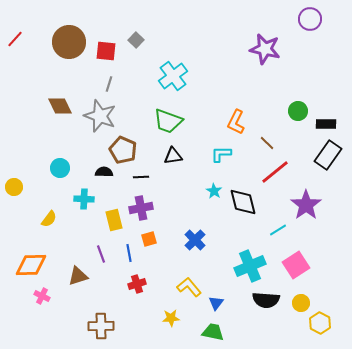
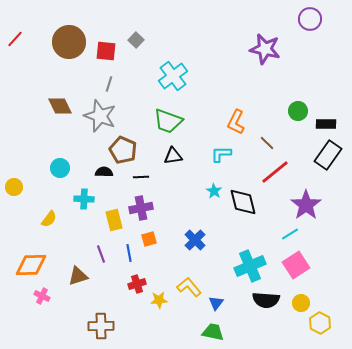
cyan line at (278, 230): moved 12 px right, 4 px down
yellow star at (171, 318): moved 12 px left, 18 px up
